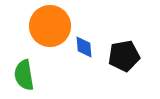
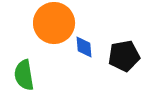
orange circle: moved 4 px right, 3 px up
